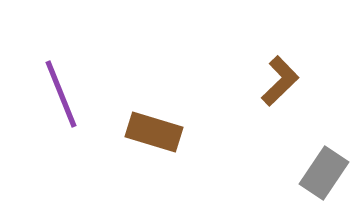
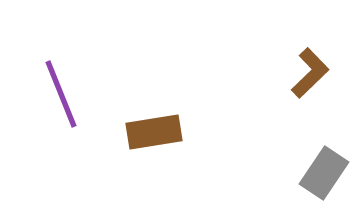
brown L-shape: moved 30 px right, 8 px up
brown rectangle: rotated 26 degrees counterclockwise
